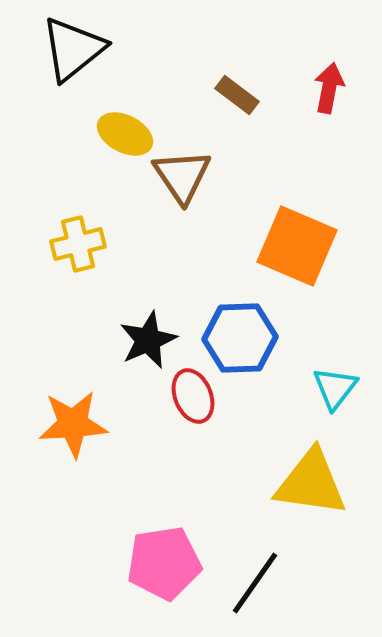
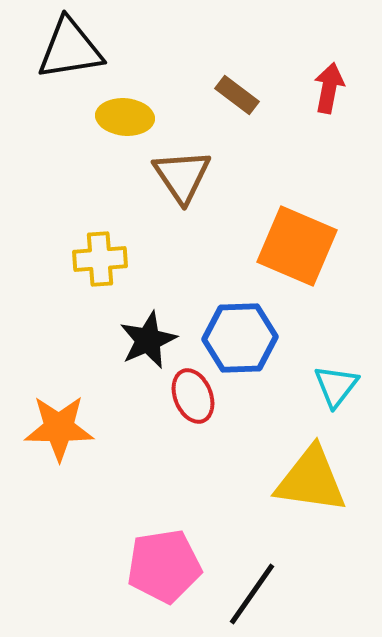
black triangle: moved 3 px left; rotated 30 degrees clockwise
yellow ellipse: moved 17 px up; rotated 22 degrees counterclockwise
yellow cross: moved 22 px right, 15 px down; rotated 10 degrees clockwise
cyan triangle: moved 1 px right, 2 px up
orange star: moved 14 px left, 4 px down; rotated 4 degrees clockwise
yellow triangle: moved 3 px up
pink pentagon: moved 3 px down
black line: moved 3 px left, 11 px down
